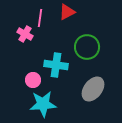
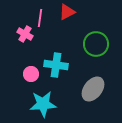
green circle: moved 9 px right, 3 px up
pink circle: moved 2 px left, 6 px up
